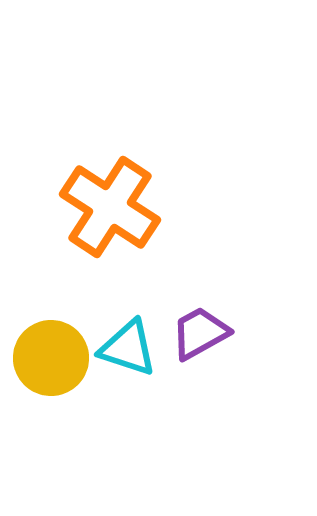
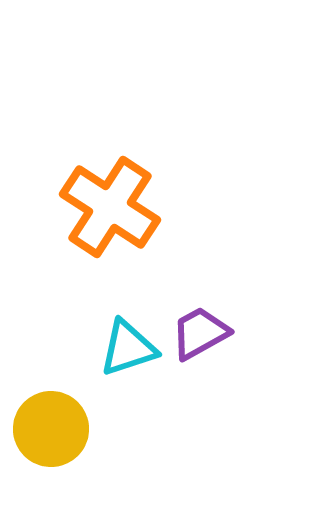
cyan triangle: rotated 36 degrees counterclockwise
yellow circle: moved 71 px down
